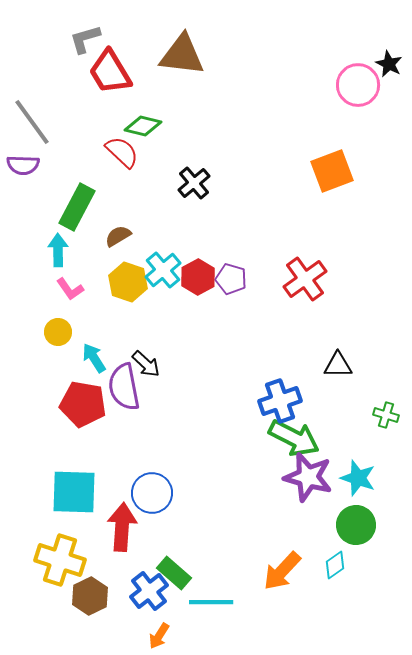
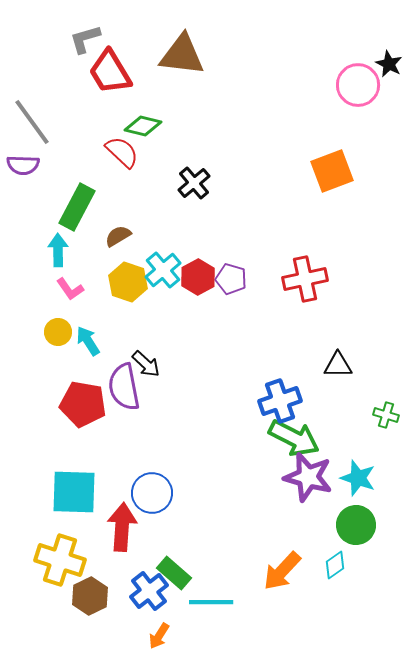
red cross at (305, 279): rotated 24 degrees clockwise
cyan arrow at (94, 358): moved 6 px left, 17 px up
